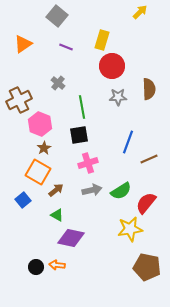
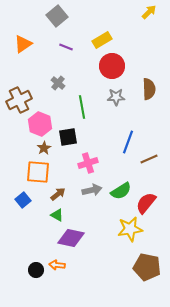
yellow arrow: moved 9 px right
gray square: rotated 10 degrees clockwise
yellow rectangle: rotated 42 degrees clockwise
gray star: moved 2 px left
black square: moved 11 px left, 2 px down
orange square: rotated 25 degrees counterclockwise
brown arrow: moved 2 px right, 4 px down
black circle: moved 3 px down
